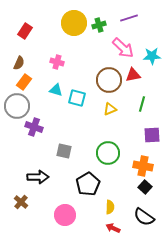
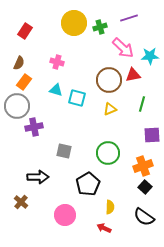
green cross: moved 1 px right, 2 px down
cyan star: moved 2 px left
purple cross: rotated 30 degrees counterclockwise
orange cross: rotated 30 degrees counterclockwise
red arrow: moved 9 px left
